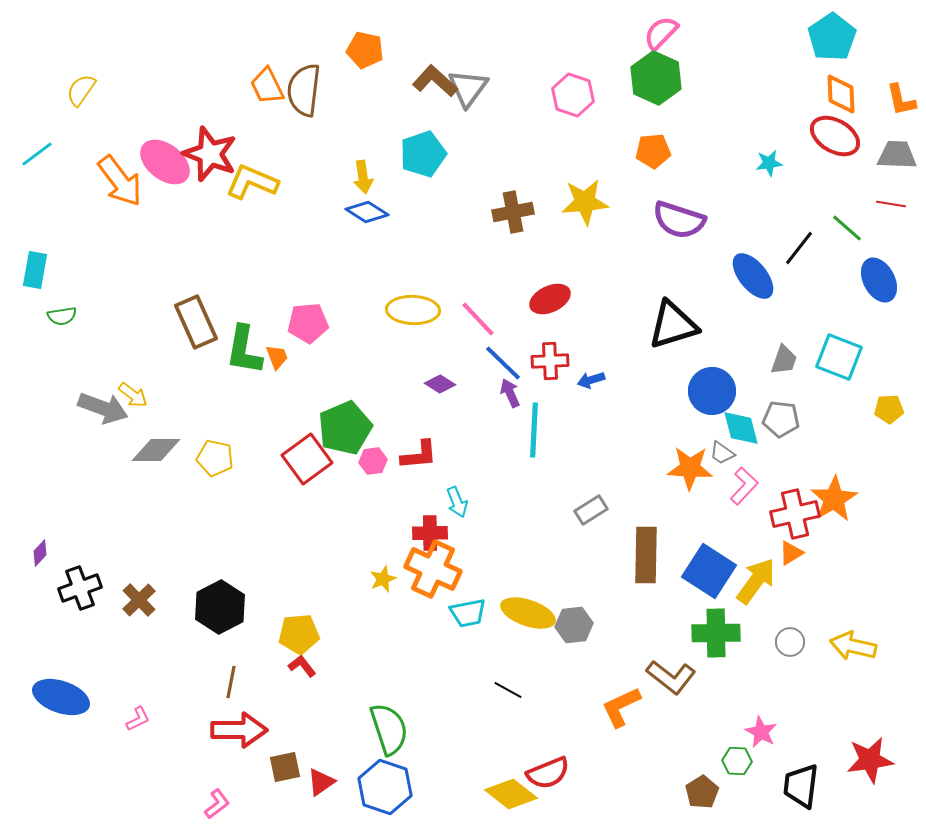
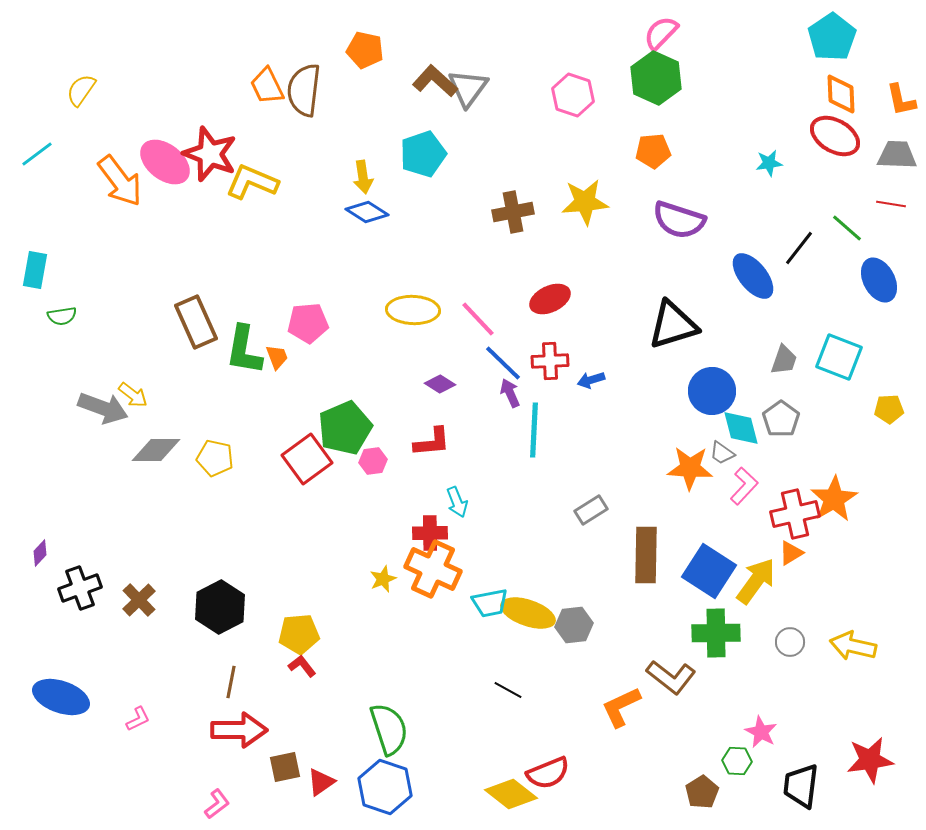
gray pentagon at (781, 419): rotated 30 degrees clockwise
red L-shape at (419, 455): moved 13 px right, 13 px up
cyan trapezoid at (468, 613): moved 22 px right, 10 px up
